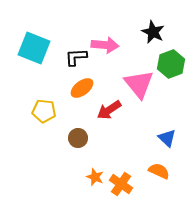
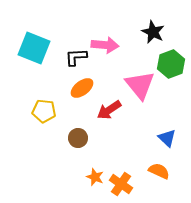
pink triangle: moved 1 px right, 1 px down
